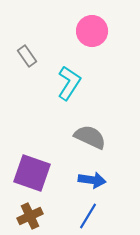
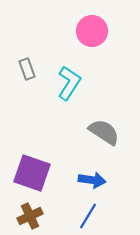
gray rectangle: moved 13 px down; rotated 15 degrees clockwise
gray semicircle: moved 14 px right, 5 px up; rotated 8 degrees clockwise
